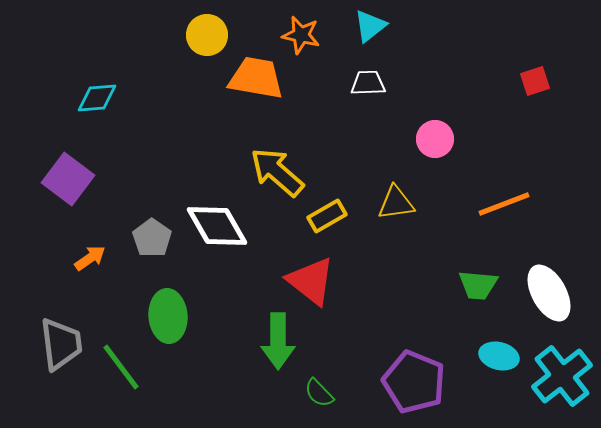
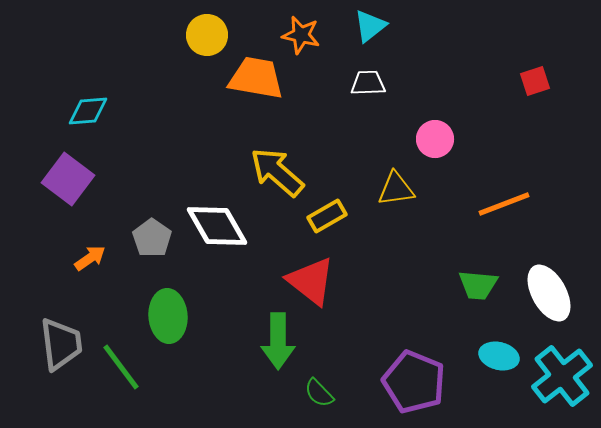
cyan diamond: moved 9 px left, 13 px down
yellow triangle: moved 14 px up
